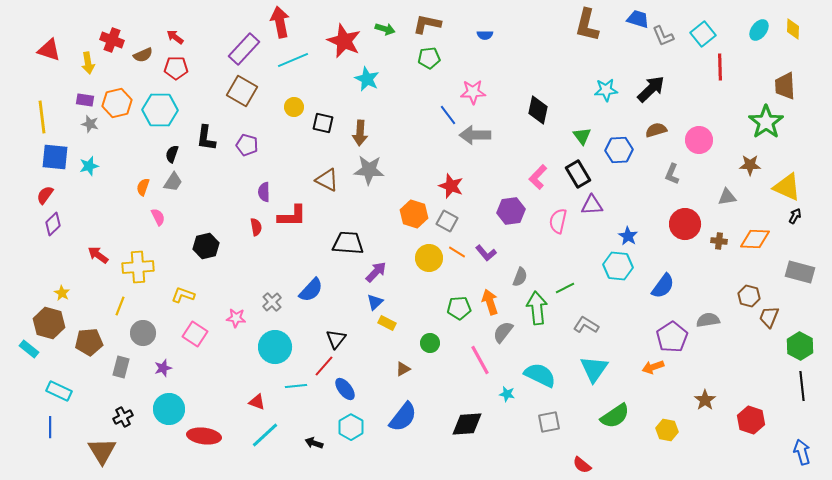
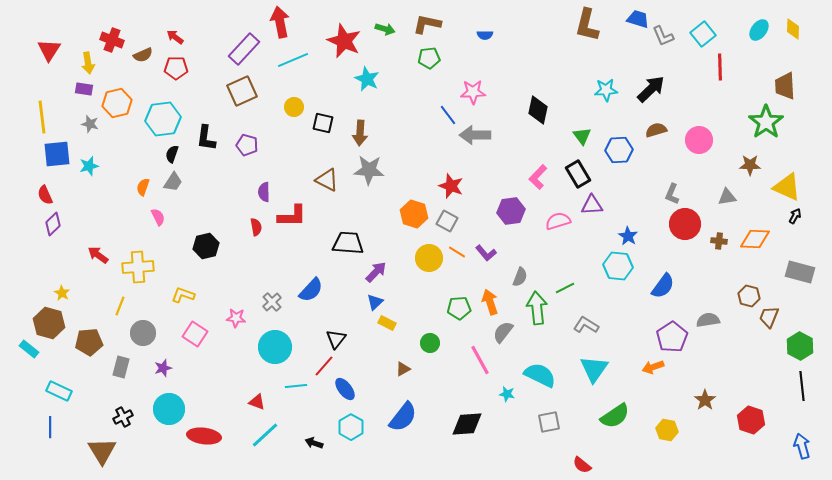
red triangle at (49, 50): rotated 45 degrees clockwise
brown square at (242, 91): rotated 36 degrees clockwise
purple rectangle at (85, 100): moved 1 px left, 11 px up
cyan hexagon at (160, 110): moved 3 px right, 9 px down; rotated 8 degrees counterclockwise
blue square at (55, 157): moved 2 px right, 3 px up; rotated 12 degrees counterclockwise
gray L-shape at (672, 174): moved 20 px down
red semicircle at (45, 195): rotated 60 degrees counterclockwise
pink semicircle at (558, 221): rotated 60 degrees clockwise
blue arrow at (802, 452): moved 6 px up
